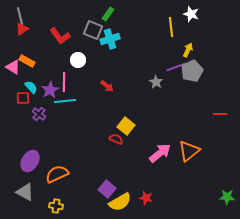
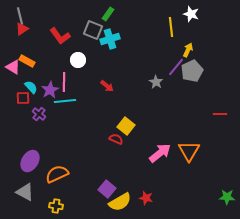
purple line: rotated 30 degrees counterclockwise
orange triangle: rotated 20 degrees counterclockwise
